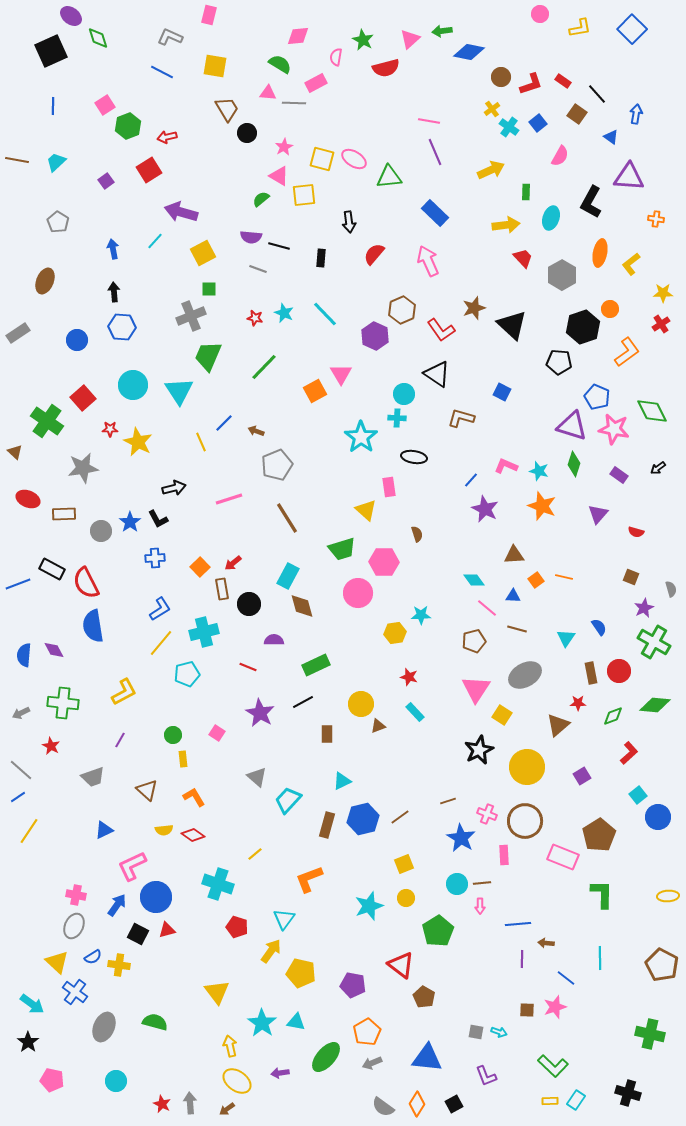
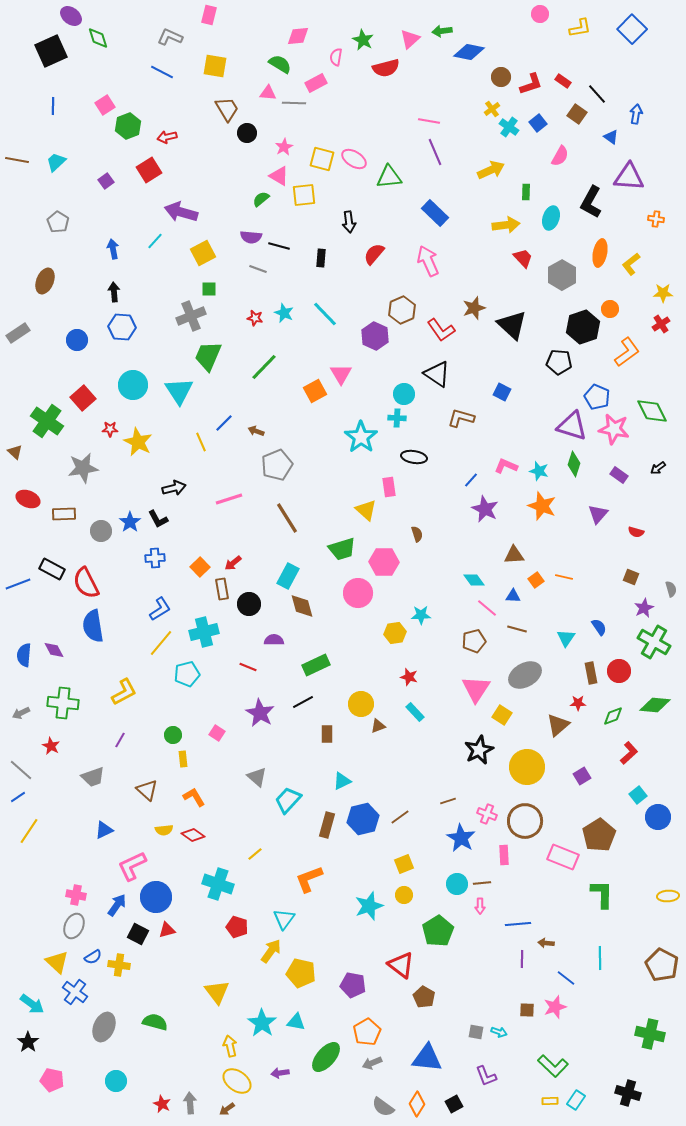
yellow circle at (406, 898): moved 2 px left, 3 px up
